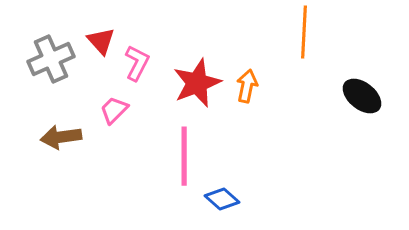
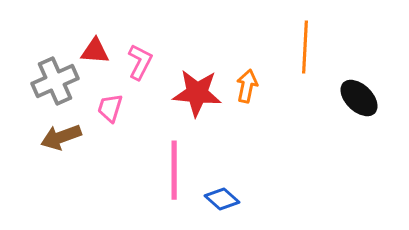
orange line: moved 1 px right, 15 px down
red triangle: moved 6 px left, 10 px down; rotated 44 degrees counterclockwise
gray cross: moved 4 px right, 22 px down
pink L-shape: moved 3 px right, 1 px up
red star: moved 10 px down; rotated 27 degrees clockwise
black ellipse: moved 3 px left, 2 px down; rotated 6 degrees clockwise
pink trapezoid: moved 4 px left, 2 px up; rotated 28 degrees counterclockwise
brown arrow: rotated 12 degrees counterclockwise
pink line: moved 10 px left, 14 px down
